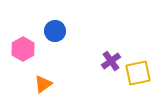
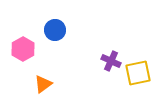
blue circle: moved 1 px up
purple cross: rotated 30 degrees counterclockwise
